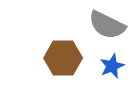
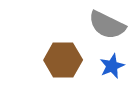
brown hexagon: moved 2 px down
